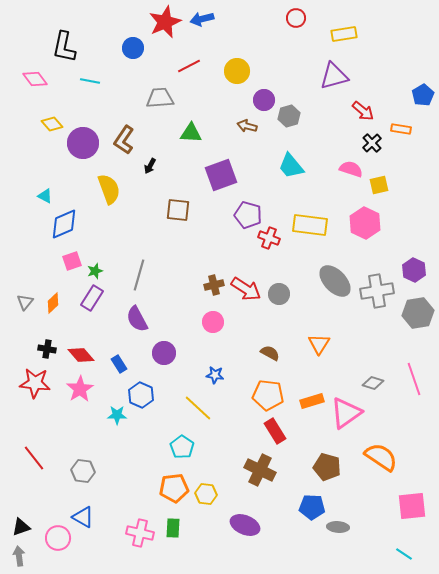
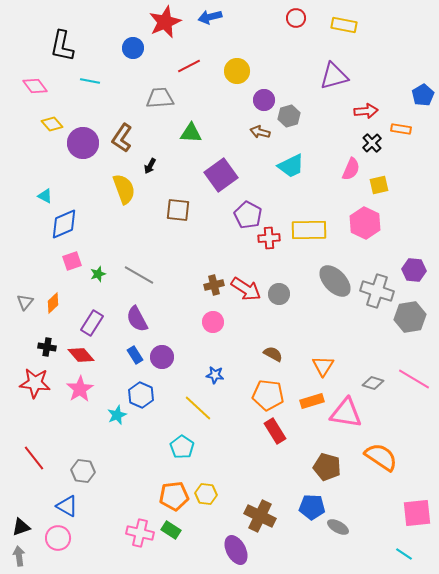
blue arrow at (202, 19): moved 8 px right, 2 px up
yellow rectangle at (344, 34): moved 9 px up; rotated 20 degrees clockwise
black L-shape at (64, 47): moved 2 px left, 1 px up
pink diamond at (35, 79): moved 7 px down
red arrow at (363, 111): moved 3 px right; rotated 45 degrees counterclockwise
brown arrow at (247, 126): moved 13 px right, 6 px down
brown L-shape at (124, 140): moved 2 px left, 2 px up
cyan trapezoid at (291, 166): rotated 76 degrees counterclockwise
pink semicircle at (351, 169): rotated 95 degrees clockwise
purple square at (221, 175): rotated 16 degrees counterclockwise
yellow semicircle at (109, 189): moved 15 px right
purple pentagon at (248, 215): rotated 12 degrees clockwise
yellow rectangle at (310, 225): moved 1 px left, 5 px down; rotated 8 degrees counterclockwise
red cross at (269, 238): rotated 25 degrees counterclockwise
purple hexagon at (414, 270): rotated 20 degrees counterclockwise
green star at (95, 271): moved 3 px right, 3 px down
gray line at (139, 275): rotated 76 degrees counterclockwise
gray cross at (377, 291): rotated 28 degrees clockwise
purple rectangle at (92, 298): moved 25 px down
gray hexagon at (418, 313): moved 8 px left, 4 px down
orange triangle at (319, 344): moved 4 px right, 22 px down
black cross at (47, 349): moved 2 px up
purple circle at (164, 353): moved 2 px left, 4 px down
brown semicircle at (270, 353): moved 3 px right, 1 px down
blue rectangle at (119, 364): moved 16 px right, 9 px up
pink line at (414, 379): rotated 40 degrees counterclockwise
pink triangle at (346, 413): rotated 44 degrees clockwise
cyan star at (117, 415): rotated 24 degrees counterclockwise
brown cross at (260, 470): moved 46 px down
orange pentagon at (174, 488): moved 8 px down
pink square at (412, 506): moved 5 px right, 7 px down
blue triangle at (83, 517): moved 16 px left, 11 px up
purple ellipse at (245, 525): moved 9 px left, 25 px down; rotated 40 degrees clockwise
gray ellipse at (338, 527): rotated 25 degrees clockwise
green rectangle at (173, 528): moved 2 px left, 2 px down; rotated 60 degrees counterclockwise
